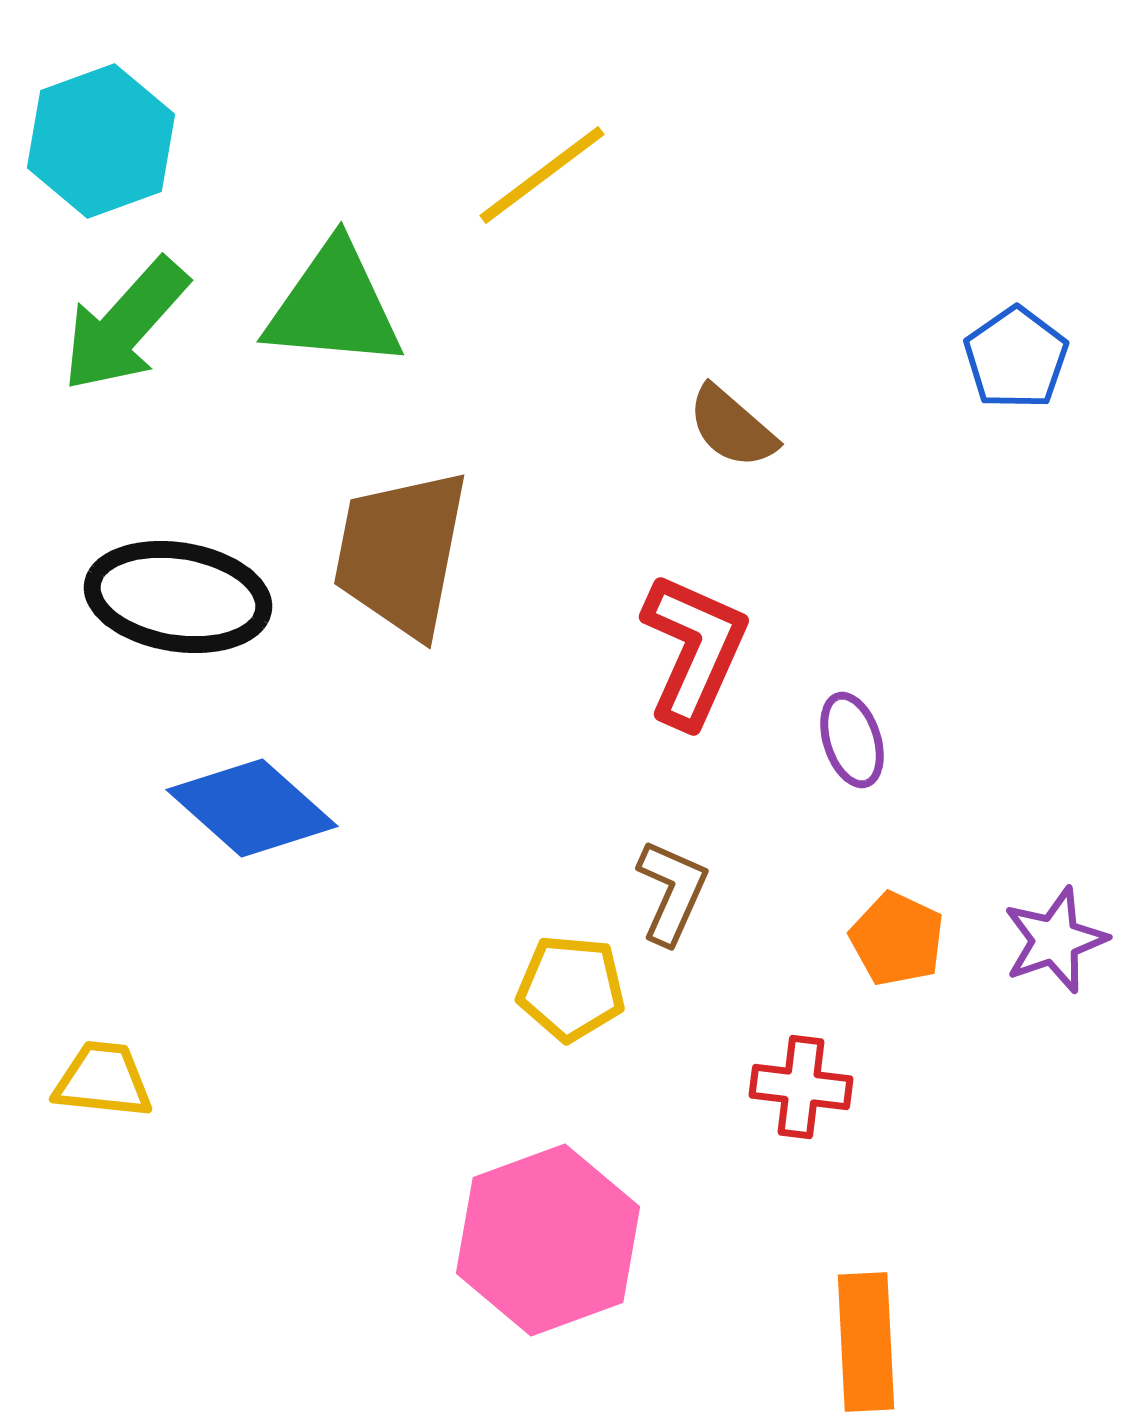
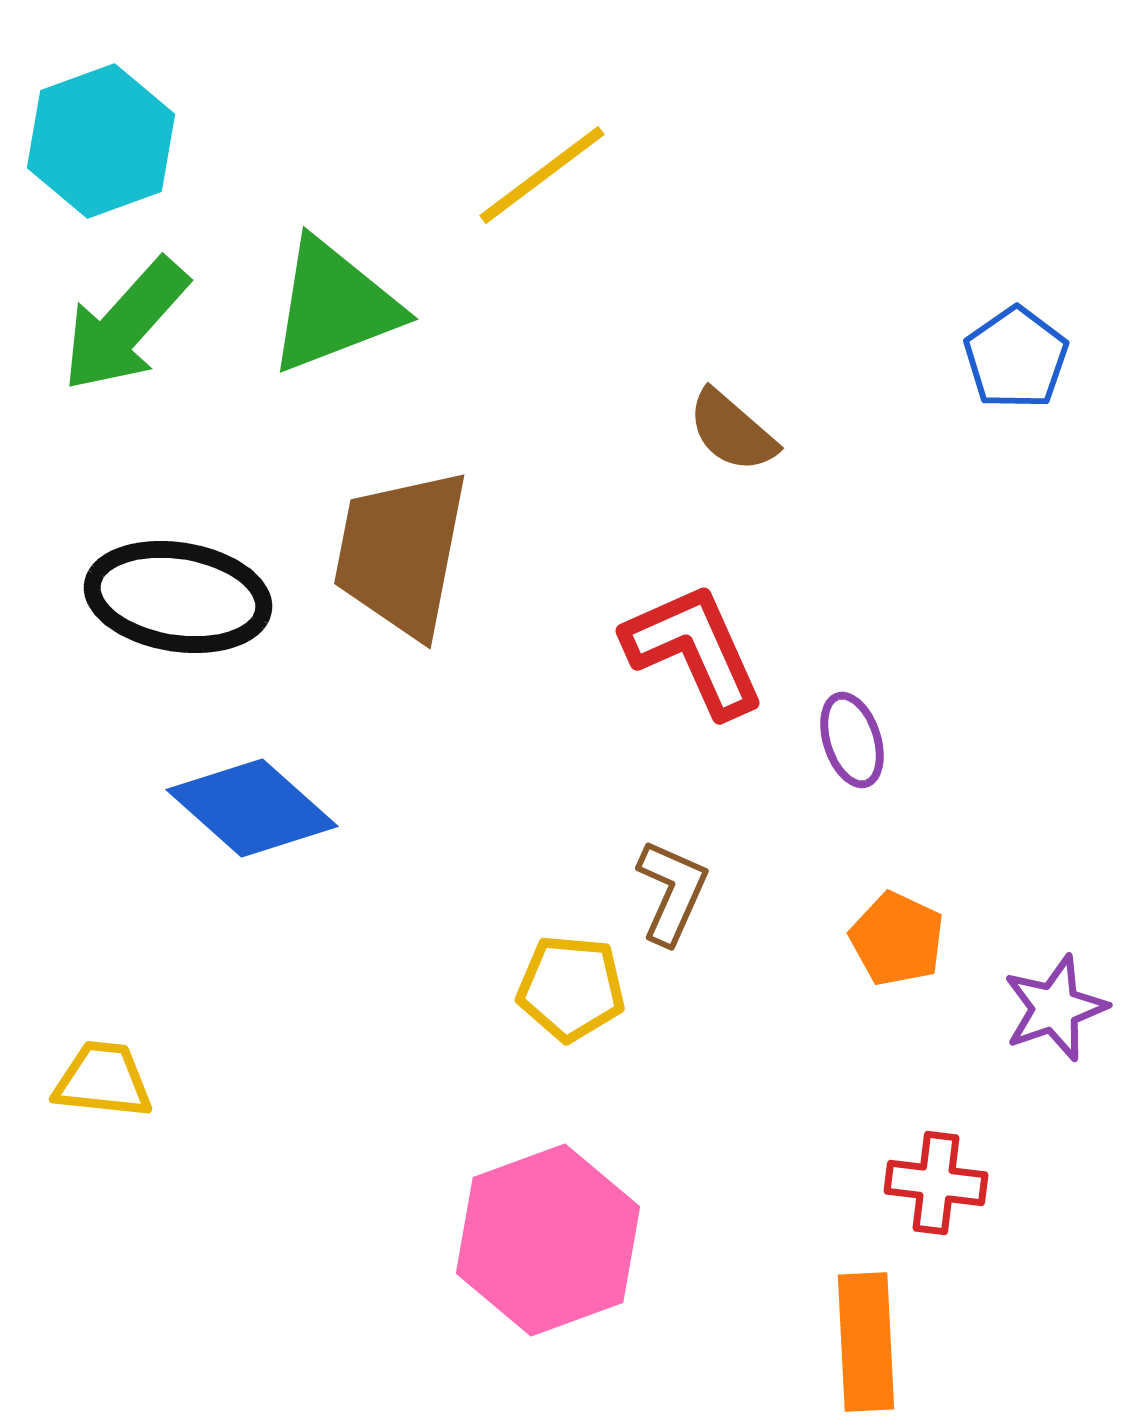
green triangle: rotated 26 degrees counterclockwise
brown semicircle: moved 4 px down
red L-shape: rotated 48 degrees counterclockwise
purple star: moved 68 px down
red cross: moved 135 px right, 96 px down
